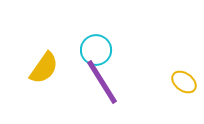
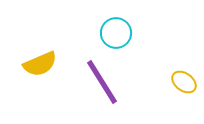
cyan circle: moved 20 px right, 17 px up
yellow semicircle: moved 4 px left, 4 px up; rotated 32 degrees clockwise
